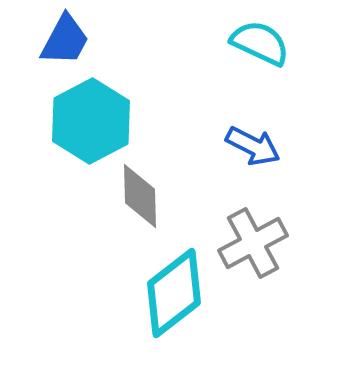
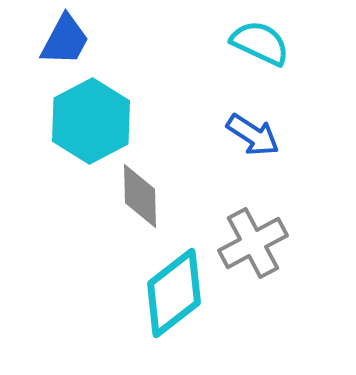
blue arrow: moved 11 px up; rotated 6 degrees clockwise
